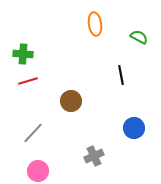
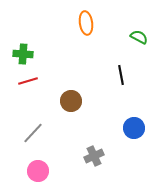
orange ellipse: moved 9 px left, 1 px up
